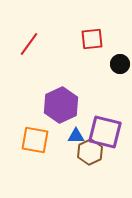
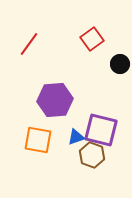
red square: rotated 30 degrees counterclockwise
purple hexagon: moved 6 px left, 5 px up; rotated 20 degrees clockwise
purple square: moved 4 px left, 2 px up
blue triangle: moved 1 px down; rotated 18 degrees counterclockwise
orange square: moved 3 px right
brown hexagon: moved 2 px right, 3 px down; rotated 15 degrees counterclockwise
